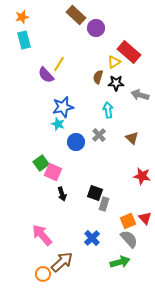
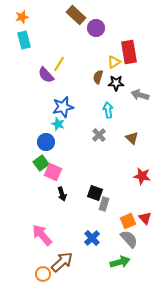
red rectangle: rotated 40 degrees clockwise
blue circle: moved 30 px left
